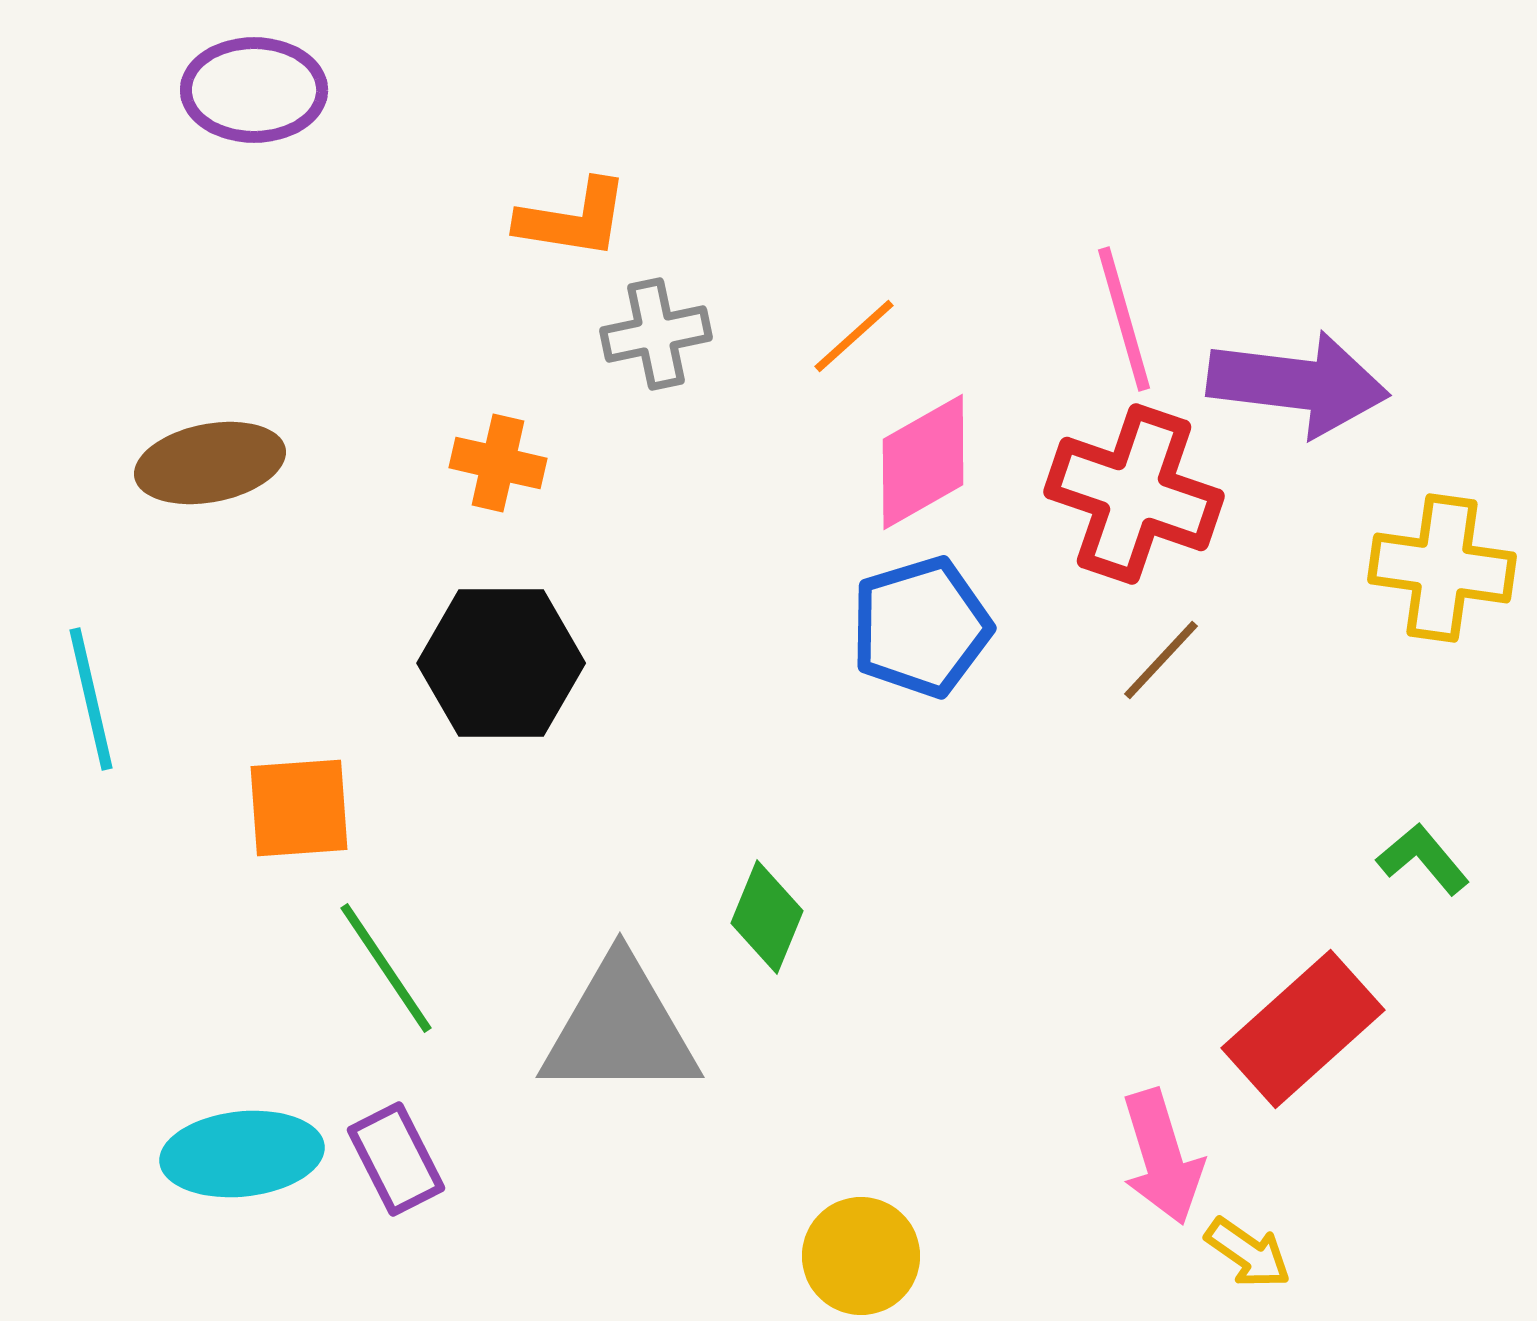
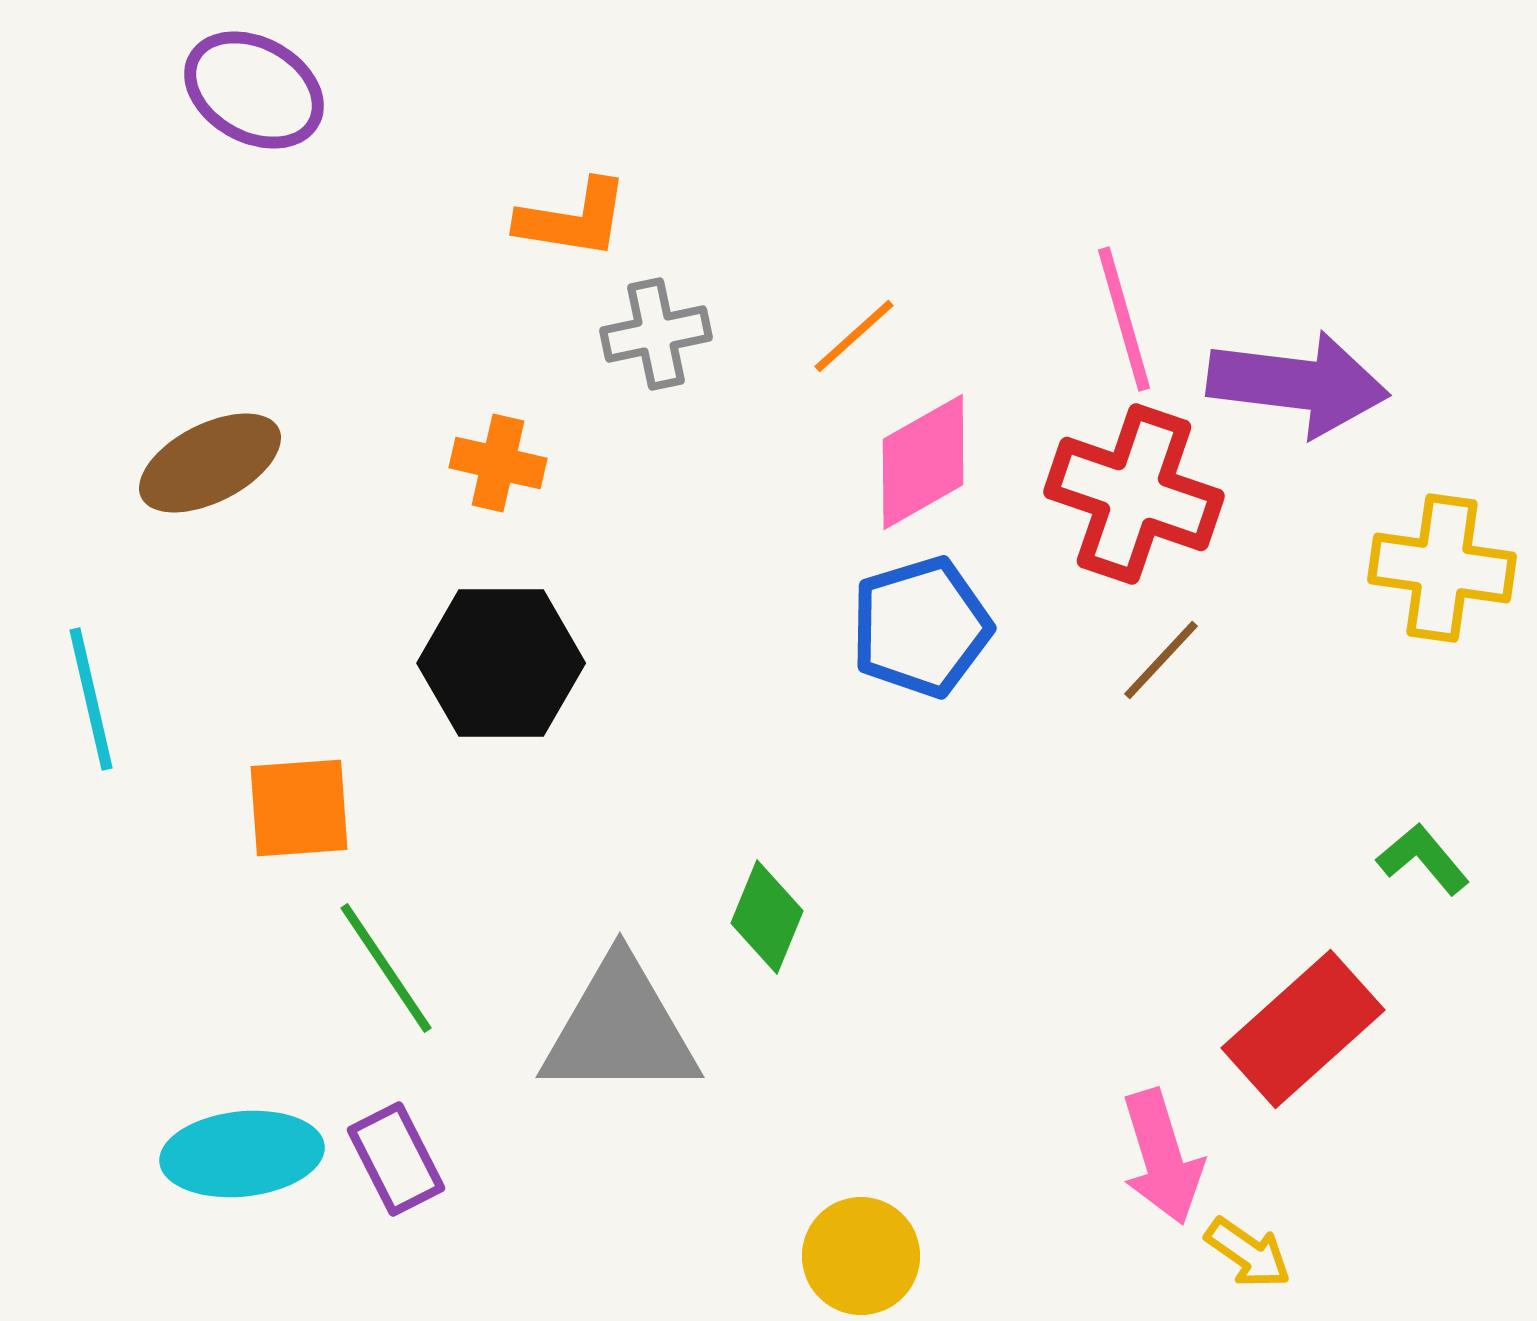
purple ellipse: rotated 29 degrees clockwise
brown ellipse: rotated 16 degrees counterclockwise
